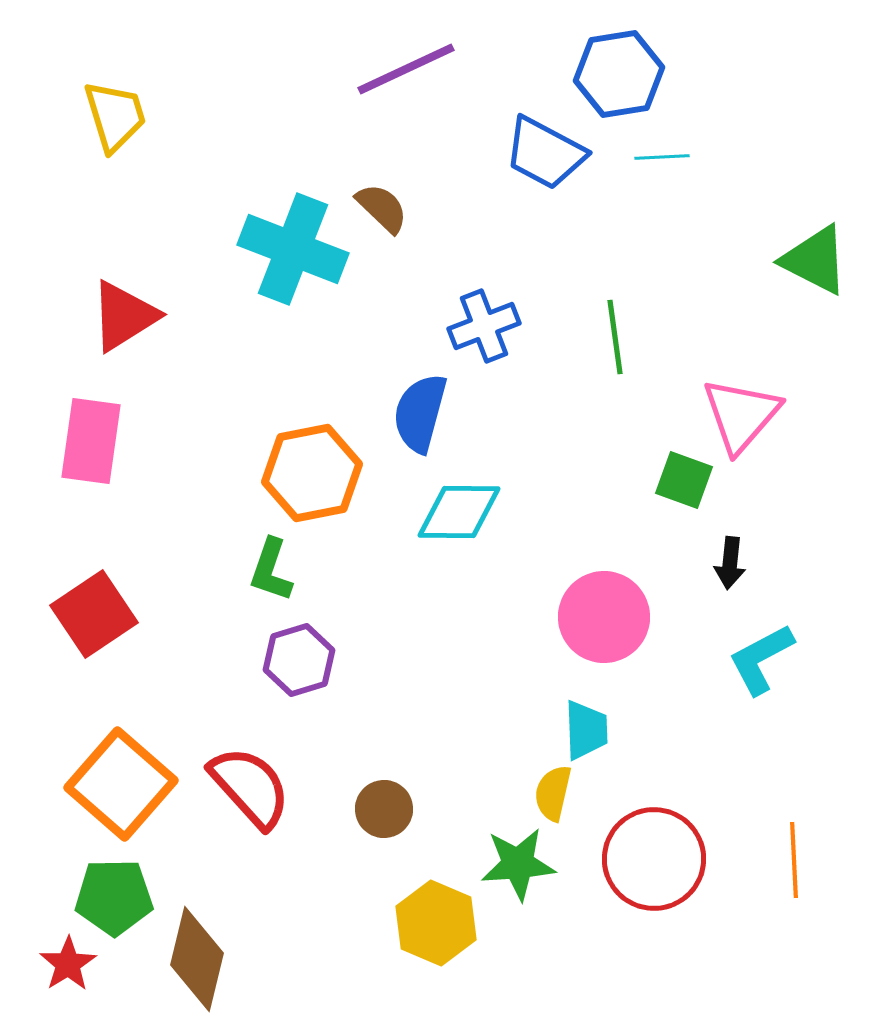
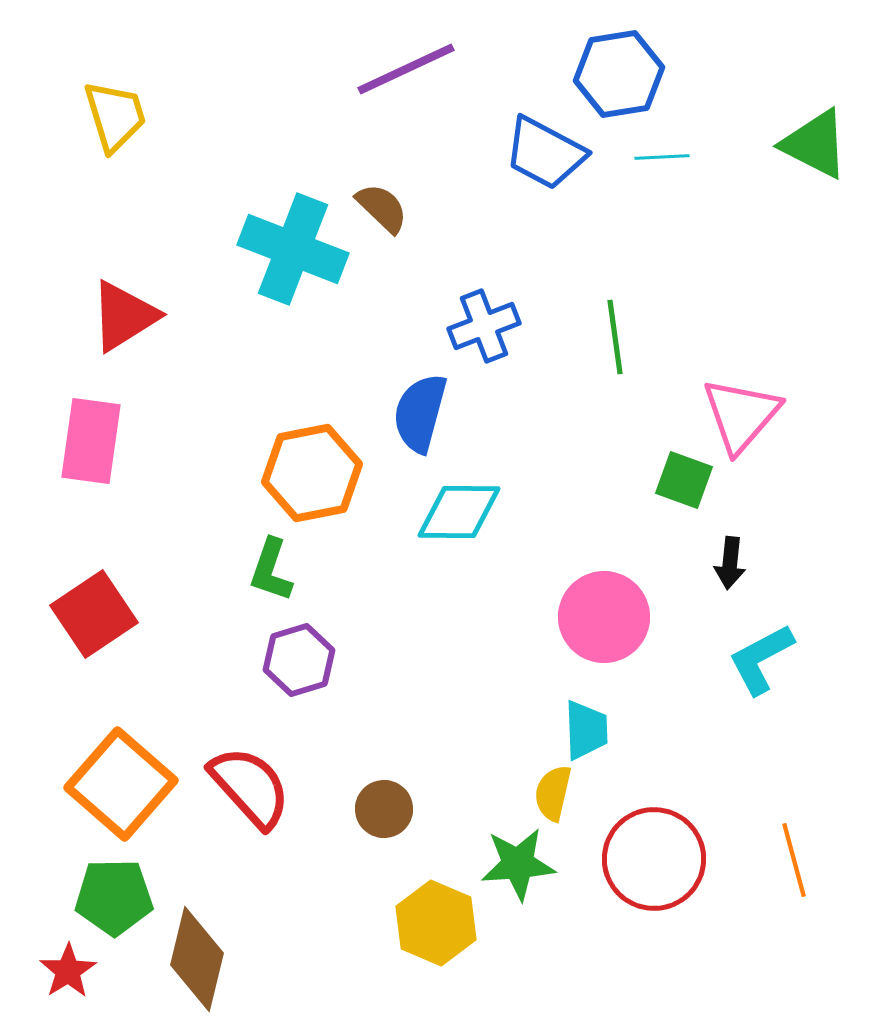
green triangle: moved 116 px up
orange line: rotated 12 degrees counterclockwise
red star: moved 7 px down
